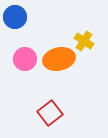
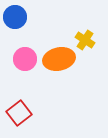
yellow cross: moved 1 px right, 1 px up
red square: moved 31 px left
